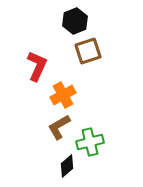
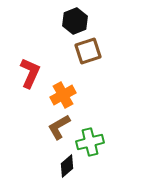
red L-shape: moved 7 px left, 7 px down
